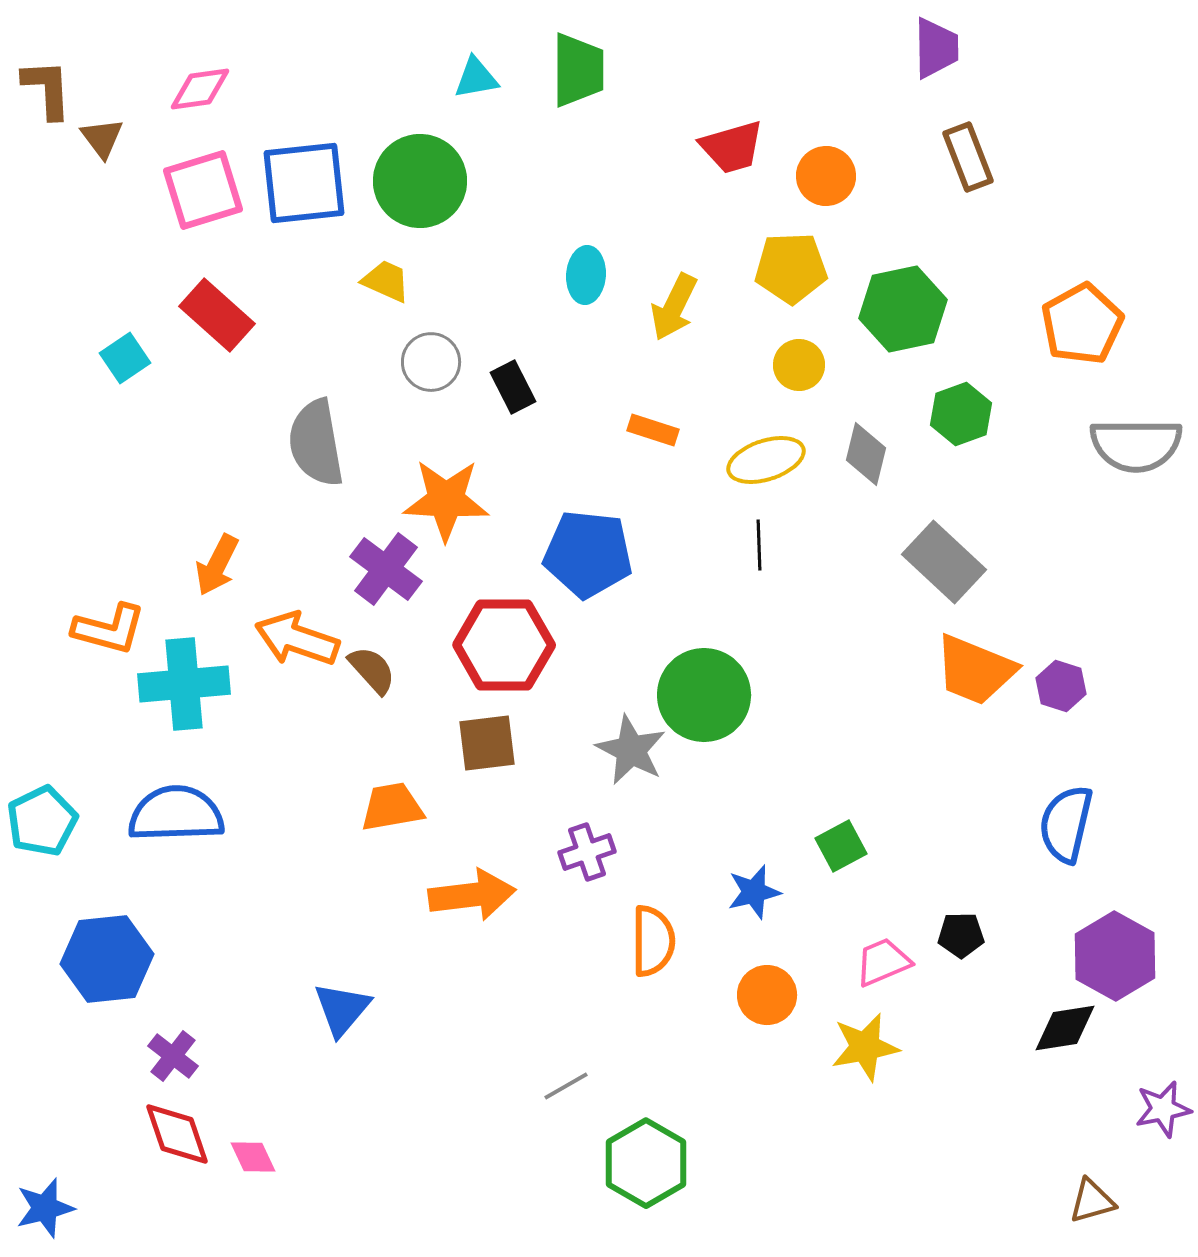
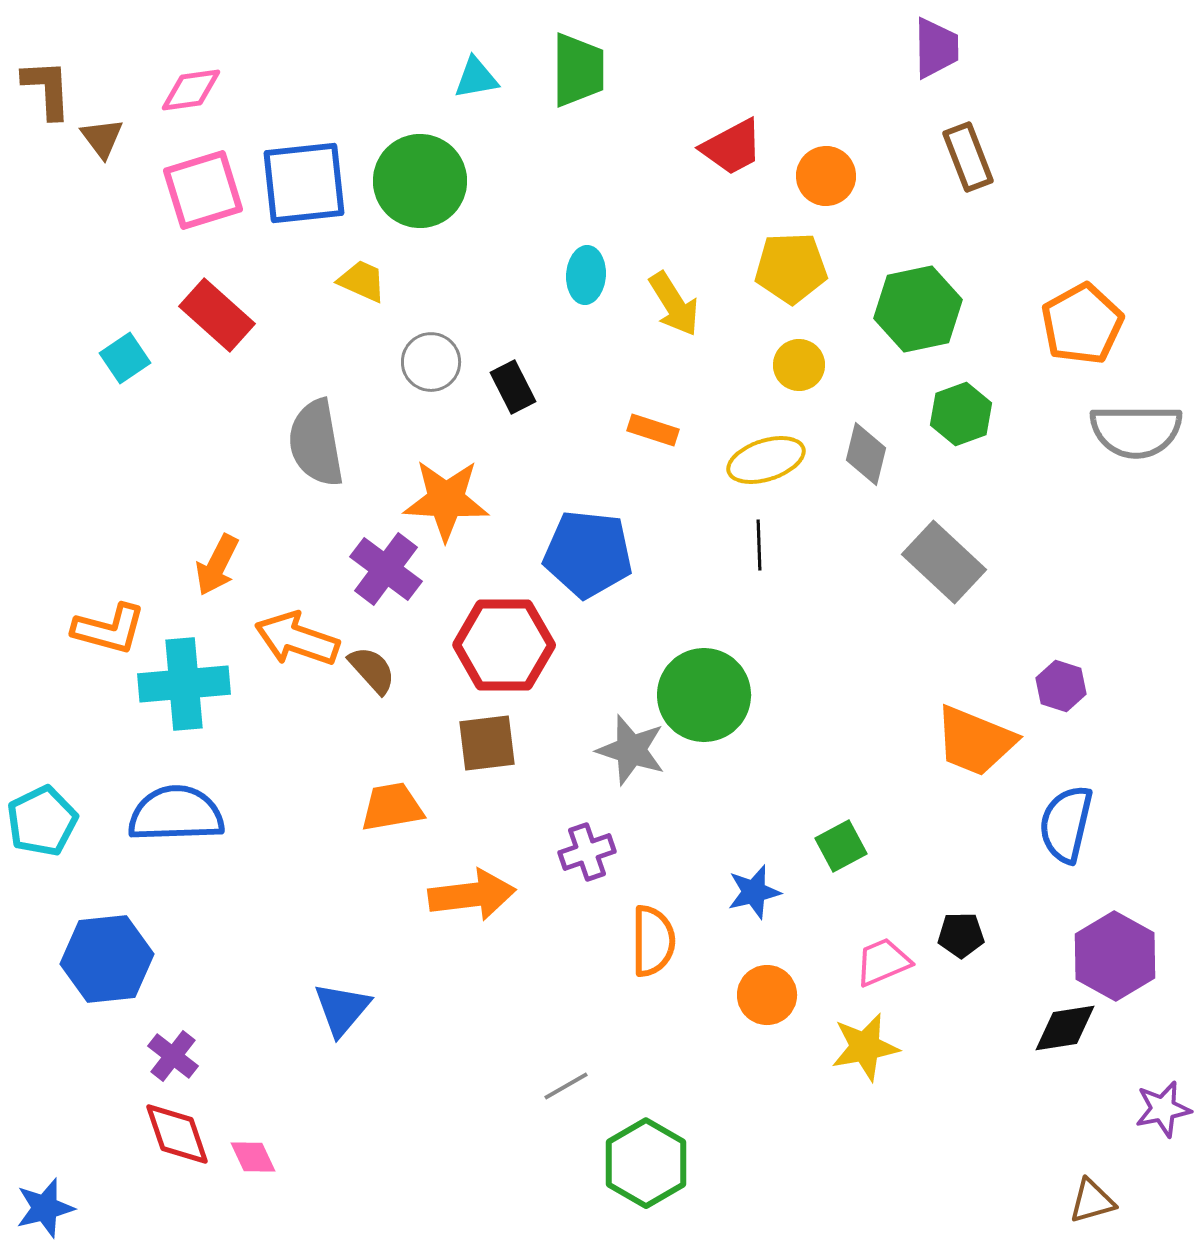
pink diamond at (200, 89): moved 9 px left, 1 px down
red trapezoid at (732, 147): rotated 12 degrees counterclockwise
yellow trapezoid at (386, 281): moved 24 px left
yellow arrow at (674, 307): moved 3 px up; rotated 58 degrees counterclockwise
green hexagon at (903, 309): moved 15 px right
gray semicircle at (1136, 445): moved 14 px up
orange trapezoid at (975, 670): moved 71 px down
gray star at (631, 750): rotated 10 degrees counterclockwise
